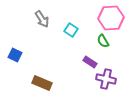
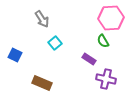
cyan square: moved 16 px left, 13 px down; rotated 16 degrees clockwise
purple rectangle: moved 1 px left, 3 px up
